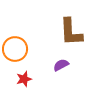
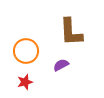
orange circle: moved 11 px right, 2 px down
red star: moved 1 px right, 3 px down
